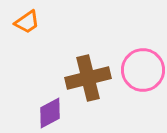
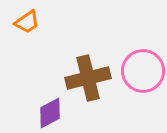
pink circle: moved 1 px down
